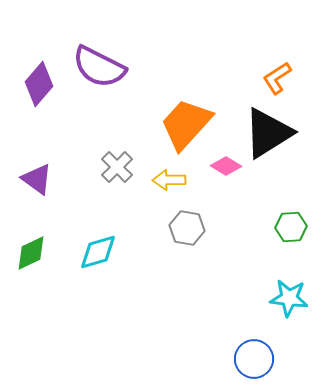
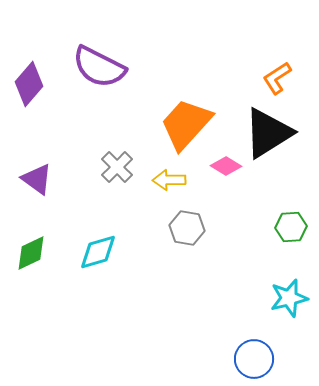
purple diamond: moved 10 px left
cyan star: rotated 21 degrees counterclockwise
